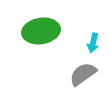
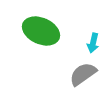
green ellipse: rotated 33 degrees clockwise
